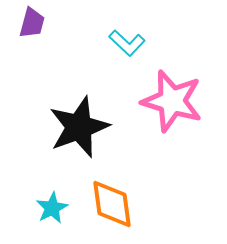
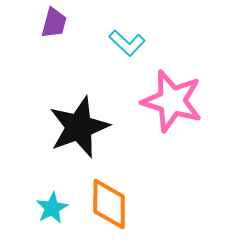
purple trapezoid: moved 22 px right
orange diamond: moved 3 px left; rotated 8 degrees clockwise
